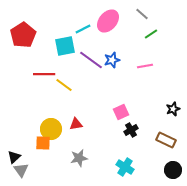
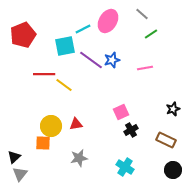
pink ellipse: rotated 10 degrees counterclockwise
red pentagon: rotated 10 degrees clockwise
pink line: moved 2 px down
yellow circle: moved 3 px up
gray triangle: moved 1 px left, 4 px down; rotated 14 degrees clockwise
